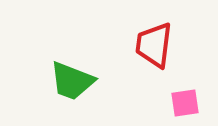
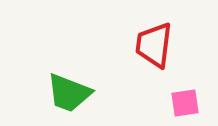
green trapezoid: moved 3 px left, 12 px down
